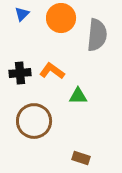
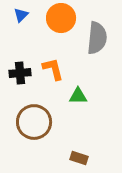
blue triangle: moved 1 px left, 1 px down
gray semicircle: moved 3 px down
orange L-shape: moved 1 px right, 2 px up; rotated 40 degrees clockwise
brown circle: moved 1 px down
brown rectangle: moved 2 px left
